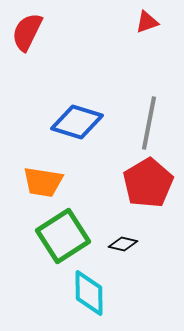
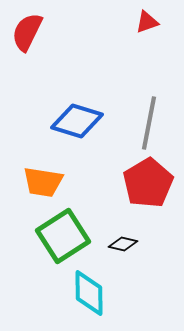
blue diamond: moved 1 px up
